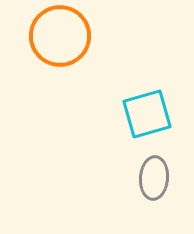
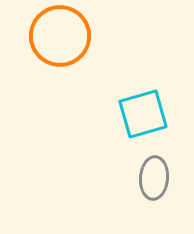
cyan square: moved 4 px left
